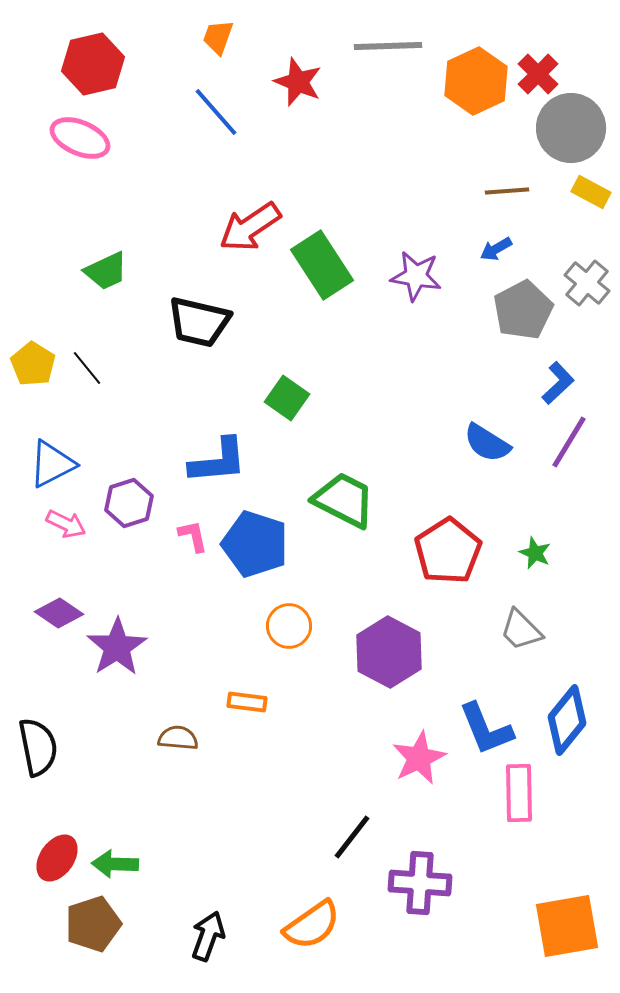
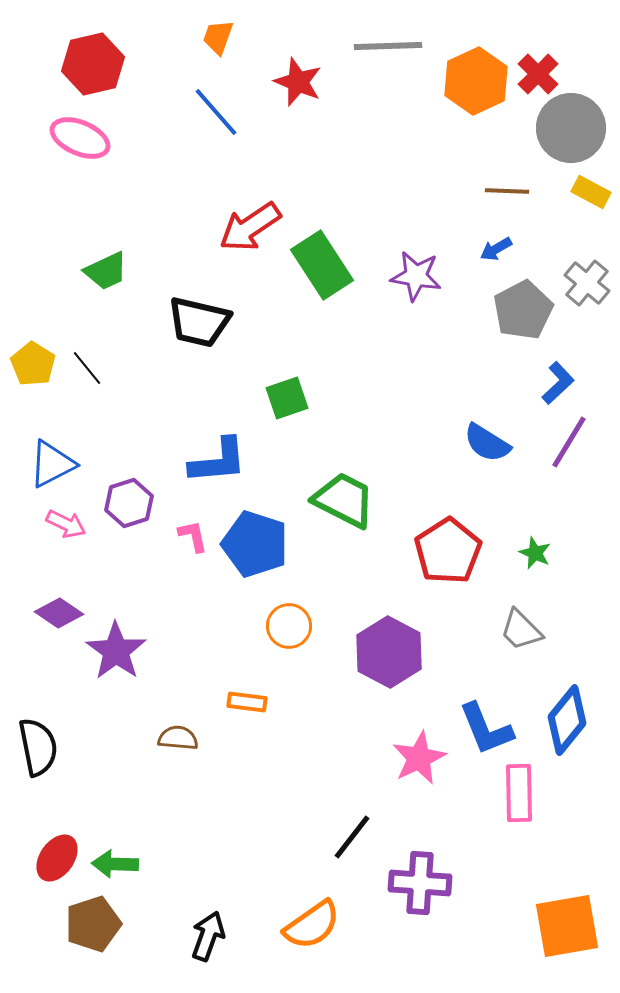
brown line at (507, 191): rotated 6 degrees clockwise
green square at (287, 398): rotated 36 degrees clockwise
purple star at (117, 647): moved 1 px left, 4 px down; rotated 4 degrees counterclockwise
